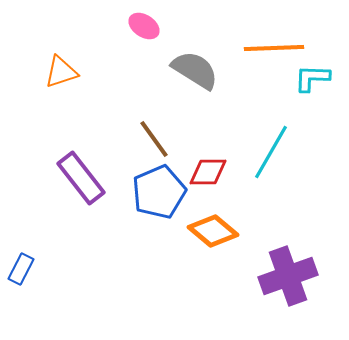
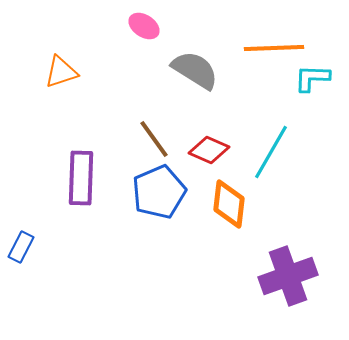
red diamond: moved 1 px right, 22 px up; rotated 24 degrees clockwise
purple rectangle: rotated 40 degrees clockwise
orange diamond: moved 16 px right, 27 px up; rotated 57 degrees clockwise
blue rectangle: moved 22 px up
